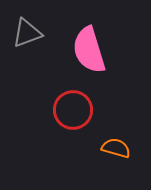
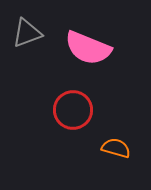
pink semicircle: moved 1 px left, 2 px up; rotated 51 degrees counterclockwise
